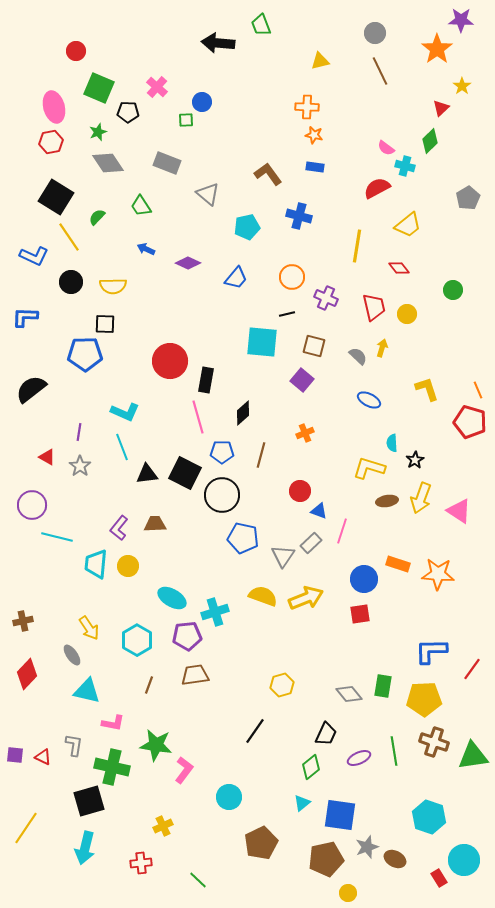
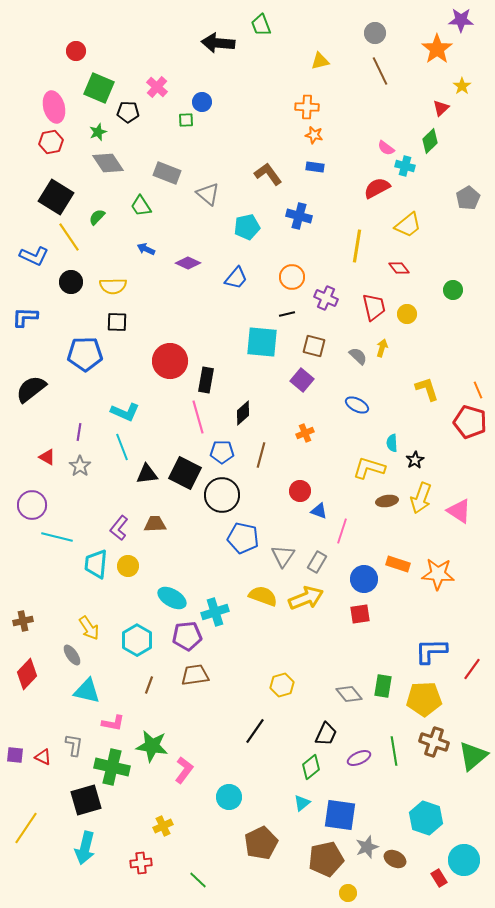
gray rectangle at (167, 163): moved 10 px down
black square at (105, 324): moved 12 px right, 2 px up
blue ellipse at (369, 400): moved 12 px left, 5 px down
gray rectangle at (311, 543): moved 6 px right, 19 px down; rotated 15 degrees counterclockwise
green star at (156, 745): moved 4 px left, 1 px down
green triangle at (473, 756): rotated 32 degrees counterclockwise
black square at (89, 801): moved 3 px left, 1 px up
cyan hexagon at (429, 817): moved 3 px left, 1 px down
